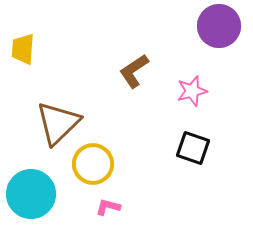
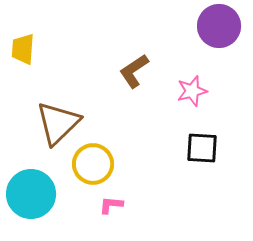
black square: moved 9 px right; rotated 16 degrees counterclockwise
pink L-shape: moved 3 px right, 2 px up; rotated 10 degrees counterclockwise
